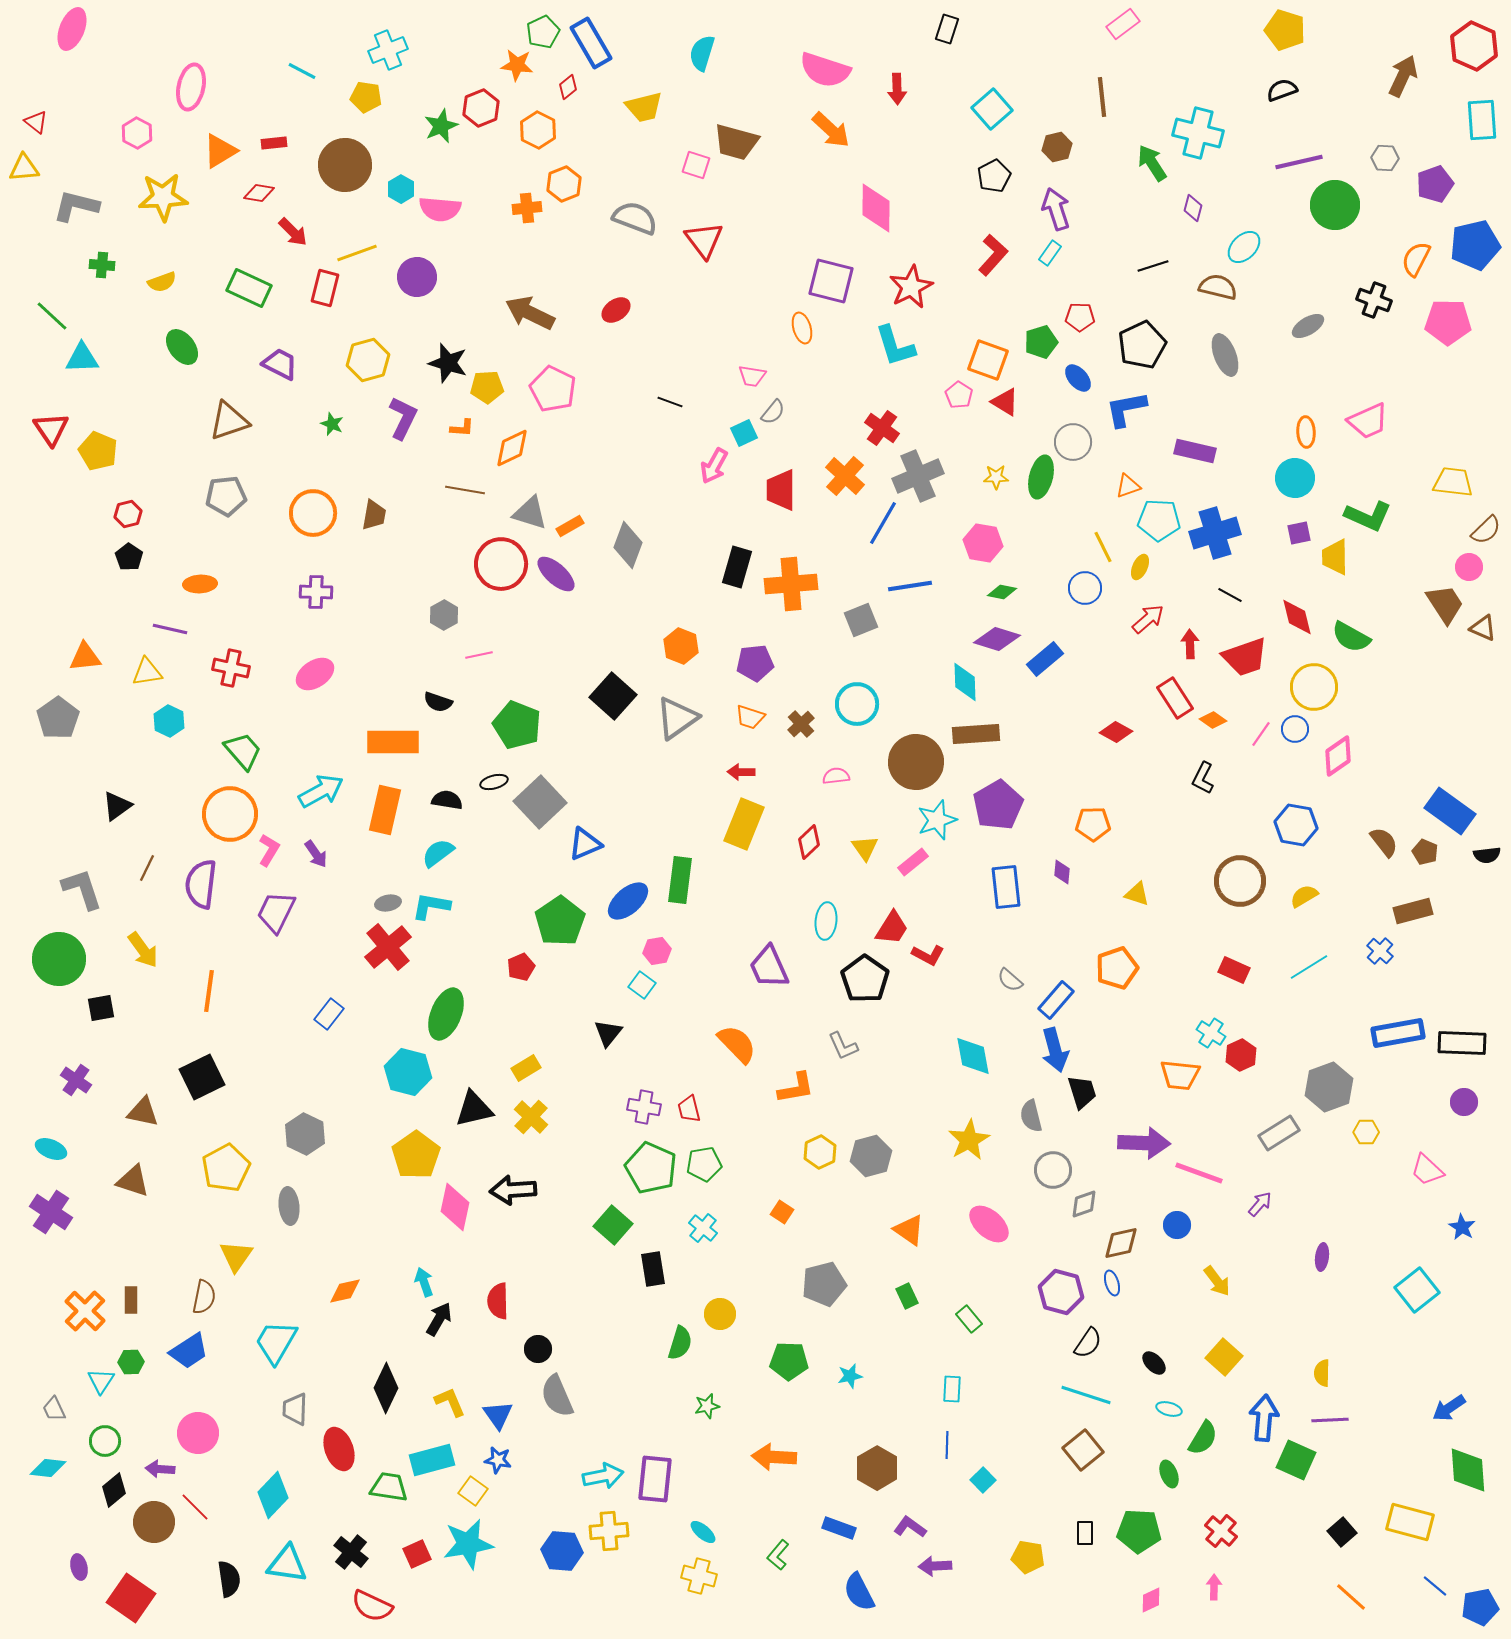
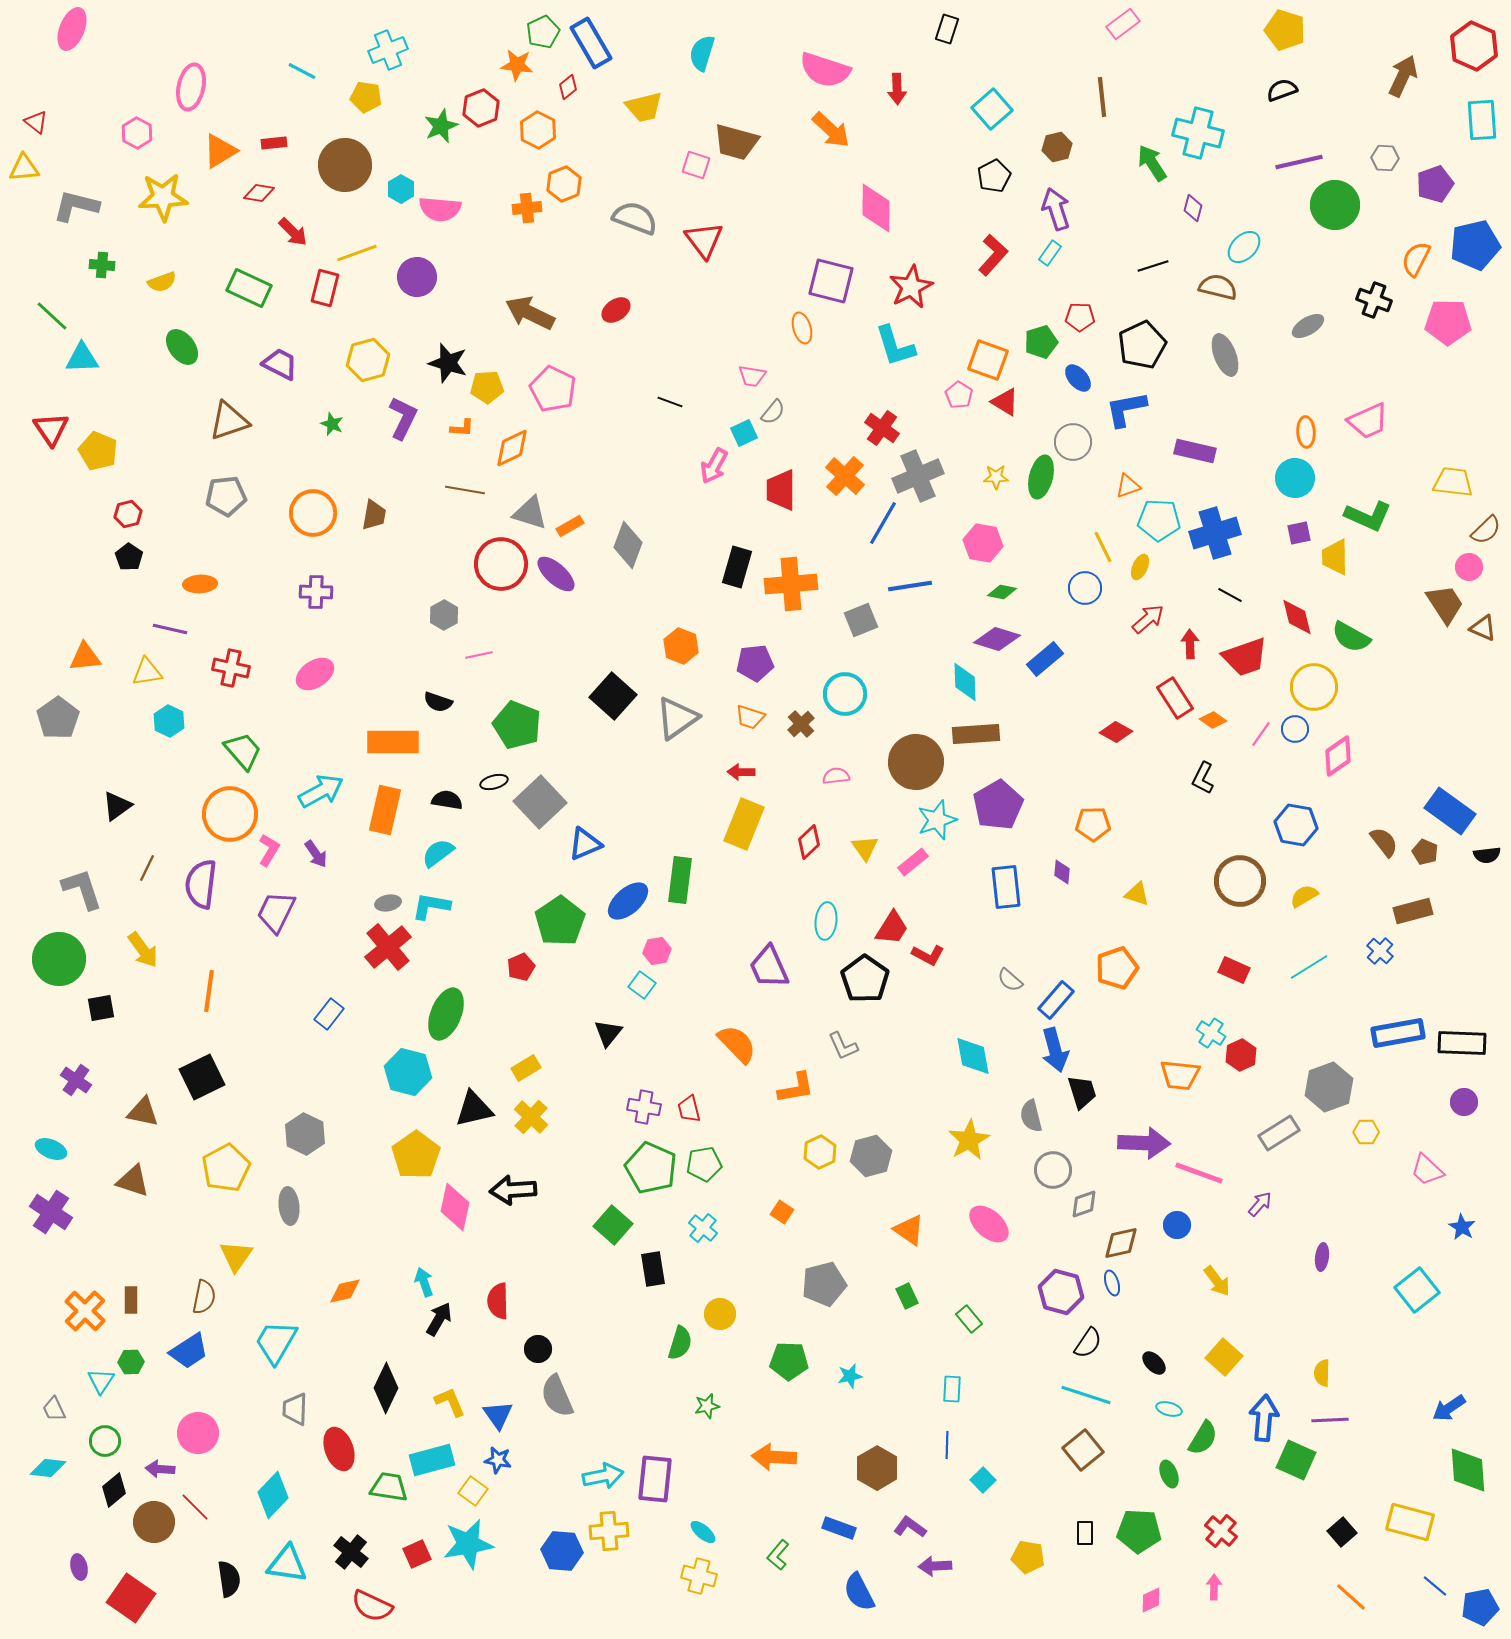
cyan circle at (857, 704): moved 12 px left, 10 px up
